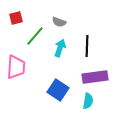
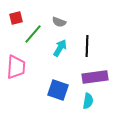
green line: moved 2 px left, 2 px up
cyan arrow: rotated 12 degrees clockwise
blue square: rotated 15 degrees counterclockwise
